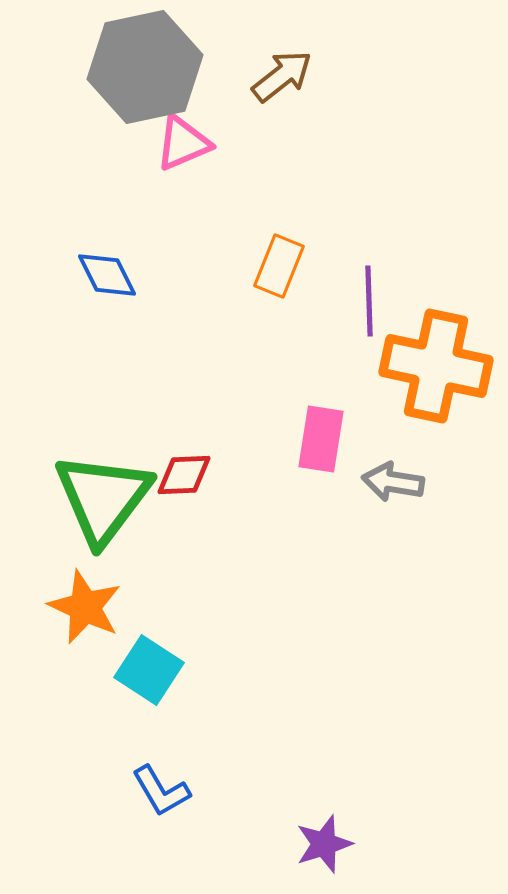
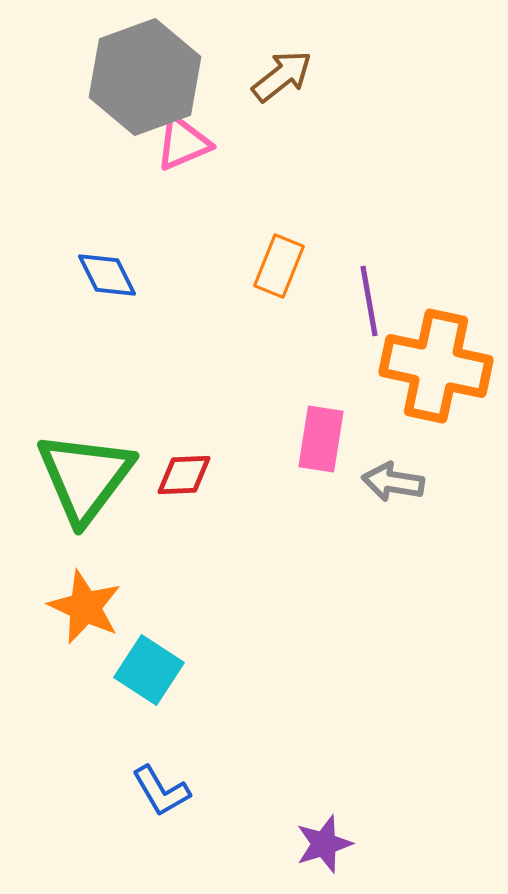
gray hexagon: moved 10 px down; rotated 8 degrees counterclockwise
purple line: rotated 8 degrees counterclockwise
green triangle: moved 18 px left, 21 px up
